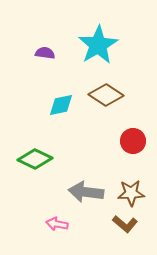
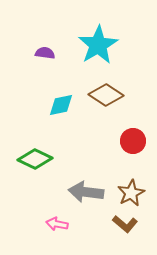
brown star: rotated 24 degrees counterclockwise
